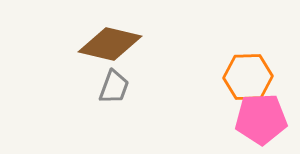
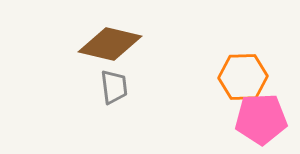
orange hexagon: moved 5 px left
gray trapezoid: rotated 27 degrees counterclockwise
